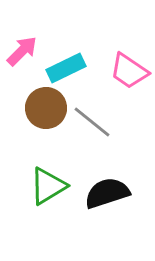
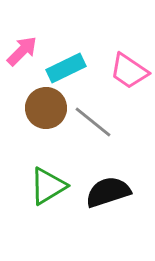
gray line: moved 1 px right
black semicircle: moved 1 px right, 1 px up
